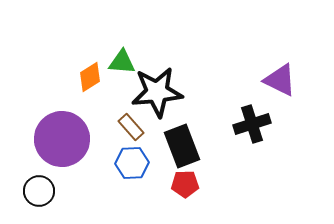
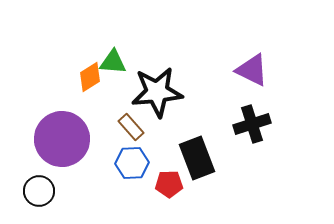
green triangle: moved 9 px left
purple triangle: moved 28 px left, 10 px up
black rectangle: moved 15 px right, 12 px down
red pentagon: moved 16 px left
